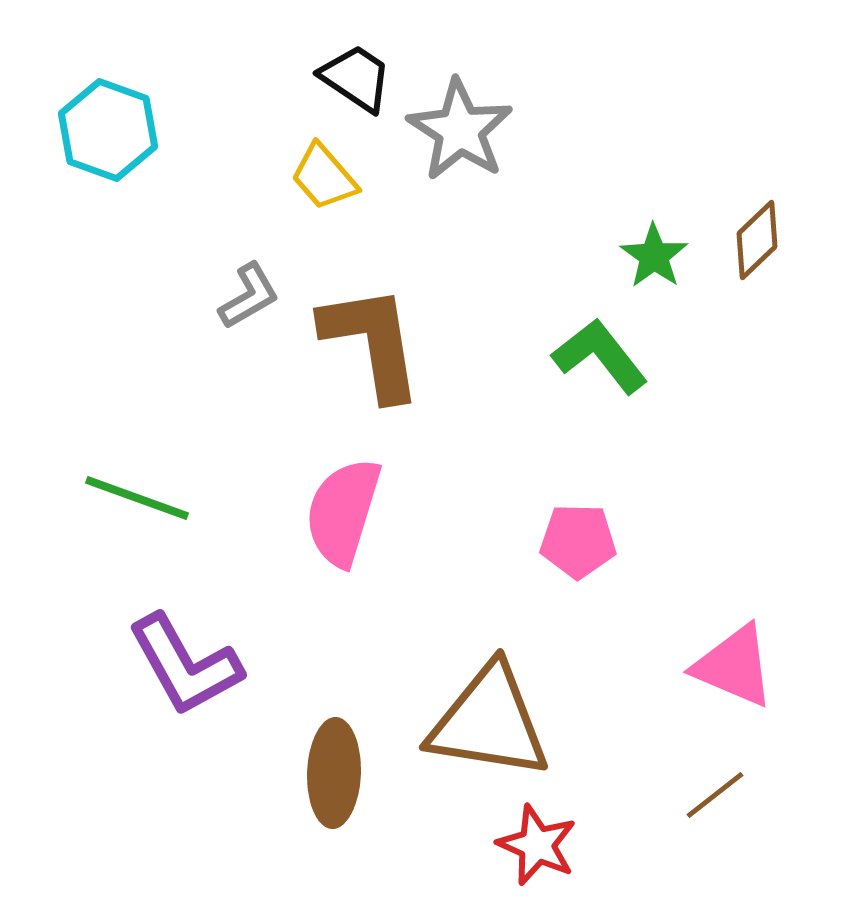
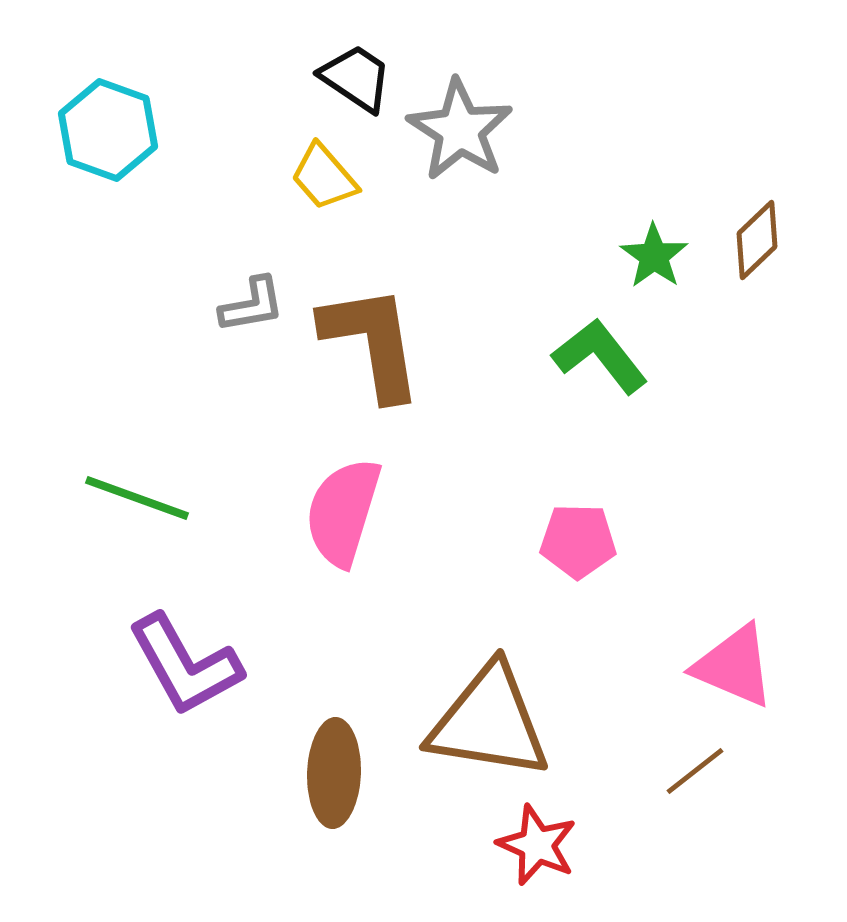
gray L-shape: moved 3 px right, 9 px down; rotated 20 degrees clockwise
brown line: moved 20 px left, 24 px up
